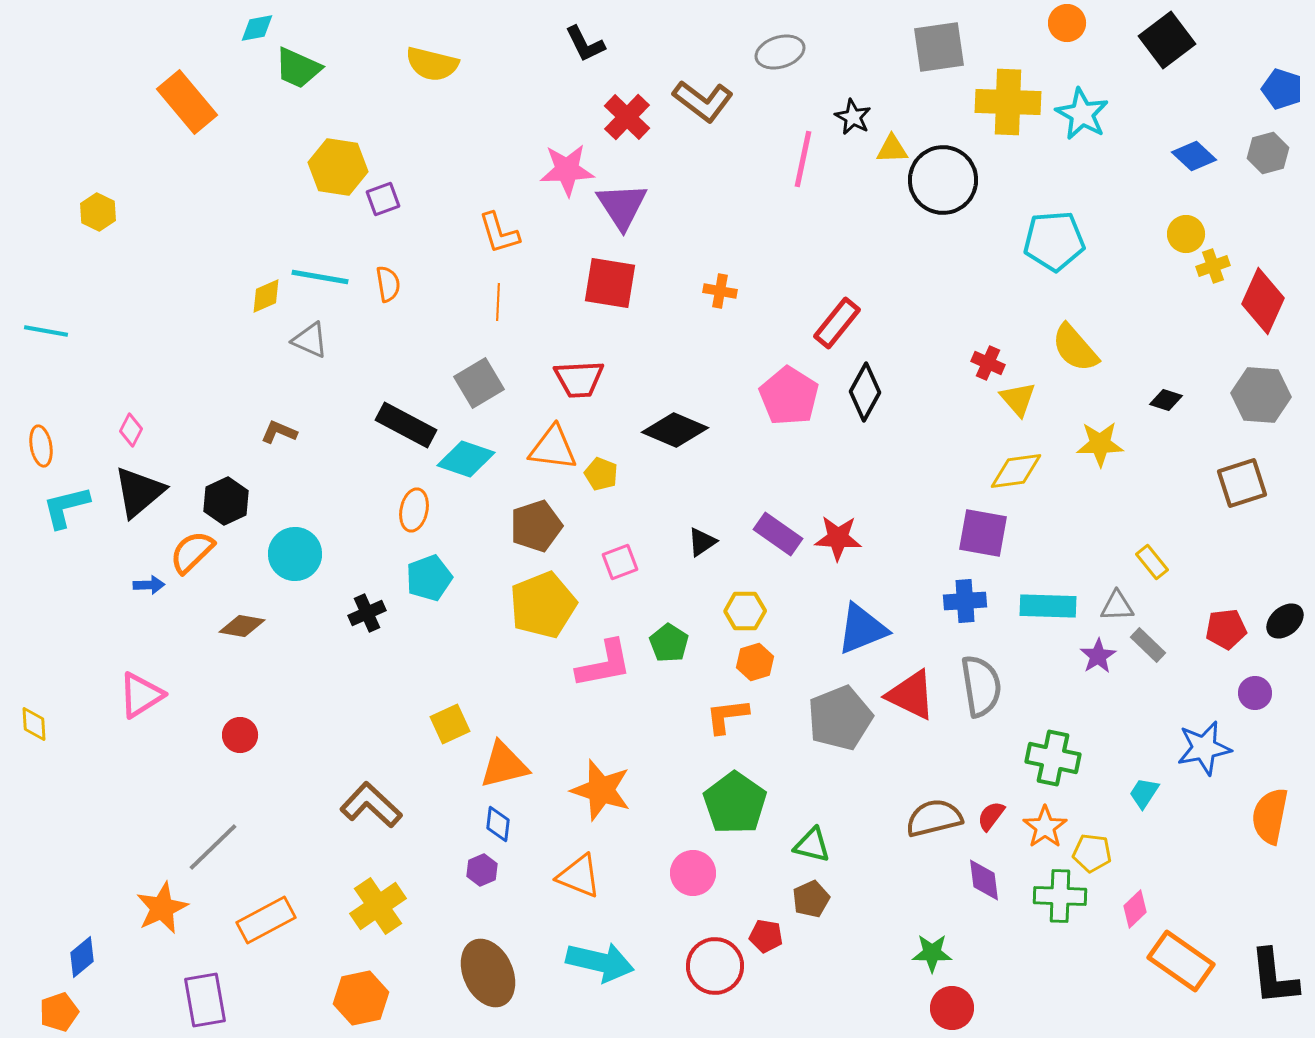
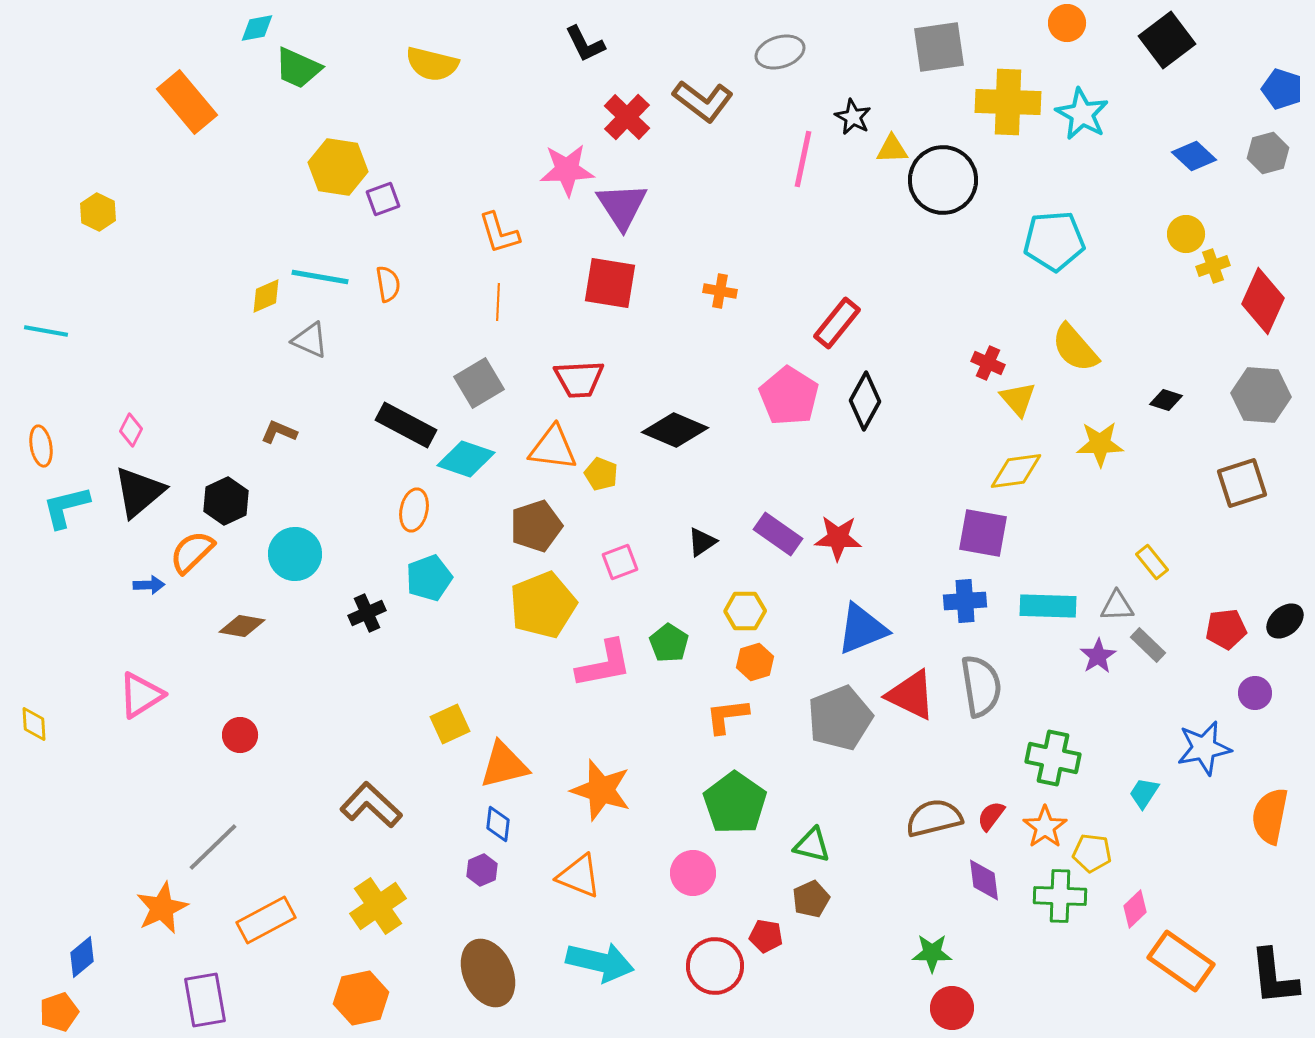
black diamond at (865, 392): moved 9 px down
